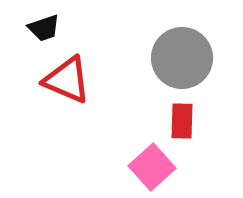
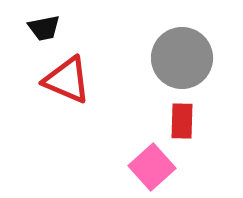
black trapezoid: rotated 8 degrees clockwise
